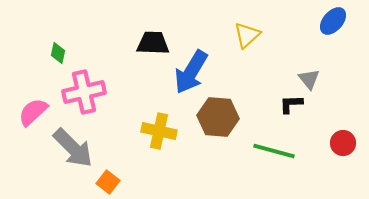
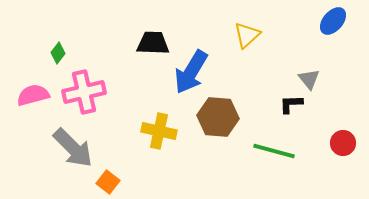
green diamond: rotated 25 degrees clockwise
pink semicircle: moved 17 px up; rotated 28 degrees clockwise
